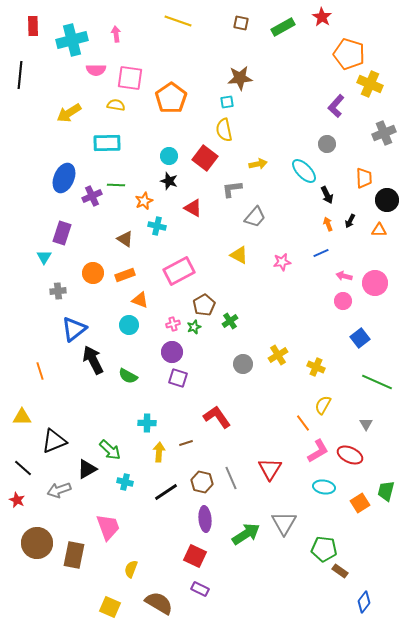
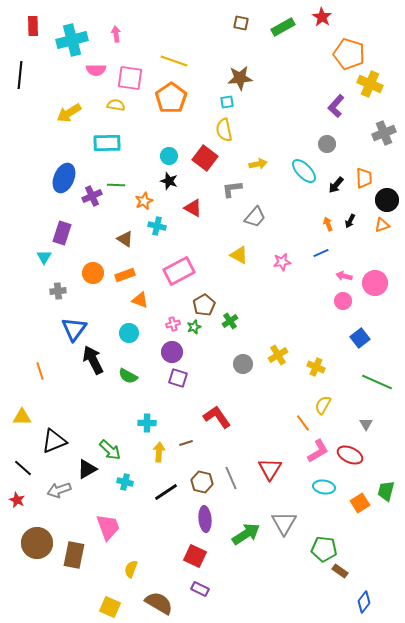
yellow line at (178, 21): moved 4 px left, 40 px down
black arrow at (327, 195): moved 9 px right, 10 px up; rotated 66 degrees clockwise
orange triangle at (379, 230): moved 3 px right, 5 px up; rotated 21 degrees counterclockwise
cyan circle at (129, 325): moved 8 px down
blue triangle at (74, 329): rotated 16 degrees counterclockwise
